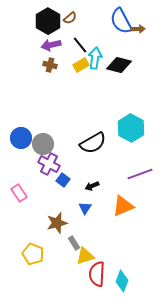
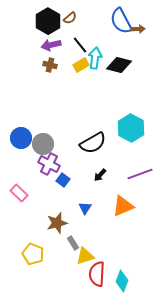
black arrow: moved 8 px right, 11 px up; rotated 24 degrees counterclockwise
pink rectangle: rotated 12 degrees counterclockwise
gray rectangle: moved 1 px left
